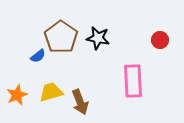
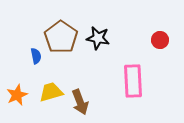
blue semicircle: moved 2 px left; rotated 63 degrees counterclockwise
